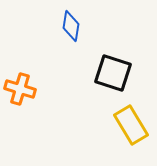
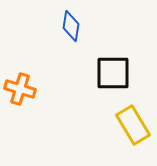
black square: rotated 18 degrees counterclockwise
yellow rectangle: moved 2 px right
